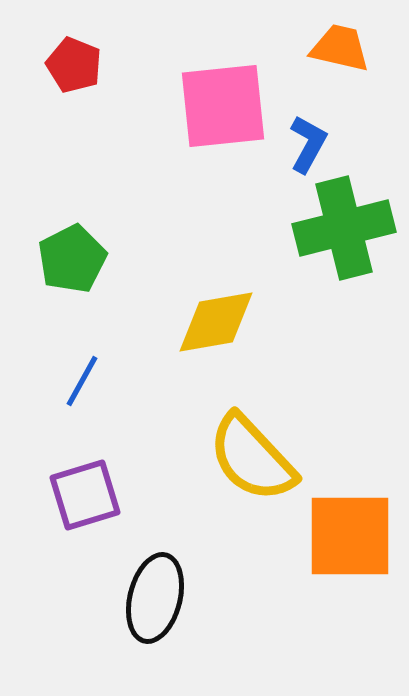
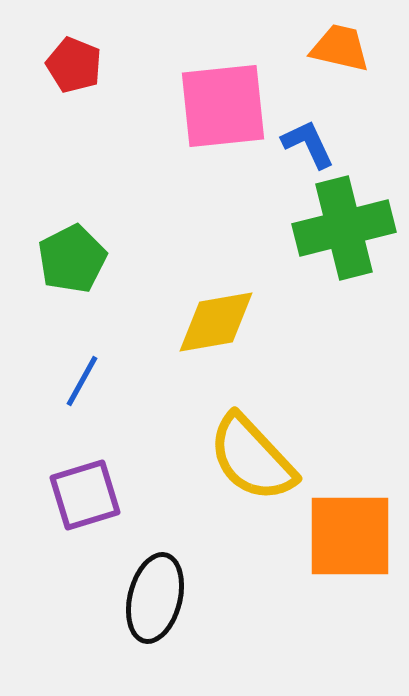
blue L-shape: rotated 54 degrees counterclockwise
